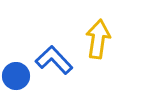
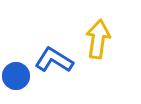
blue L-shape: rotated 15 degrees counterclockwise
